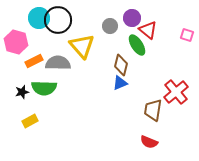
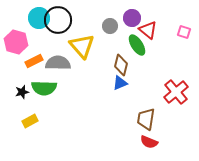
pink square: moved 3 px left, 3 px up
brown trapezoid: moved 7 px left, 9 px down
